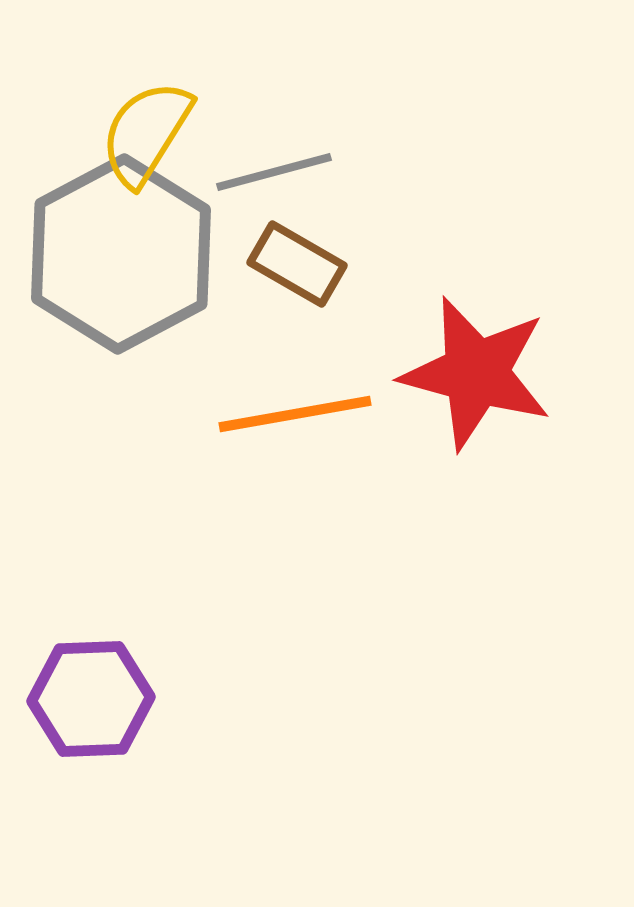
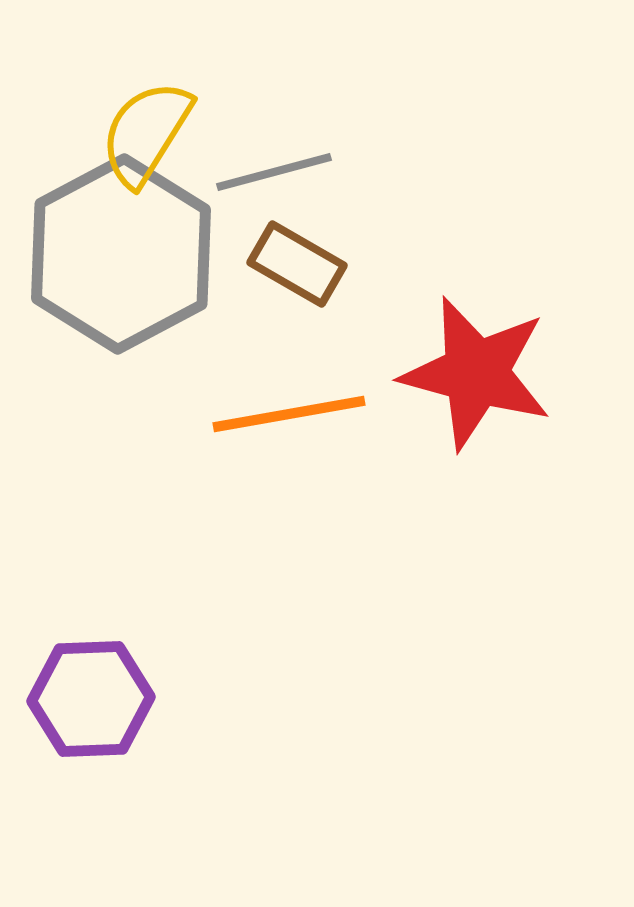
orange line: moved 6 px left
